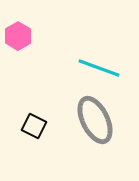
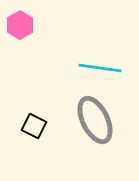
pink hexagon: moved 2 px right, 11 px up
cyan line: moved 1 px right; rotated 12 degrees counterclockwise
